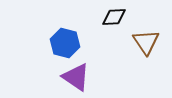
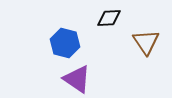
black diamond: moved 5 px left, 1 px down
purple triangle: moved 1 px right, 2 px down
